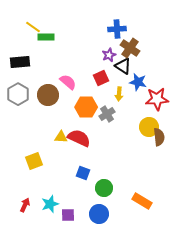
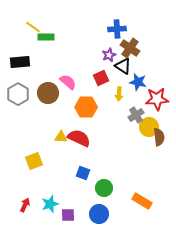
brown circle: moved 2 px up
gray cross: moved 29 px right, 1 px down
